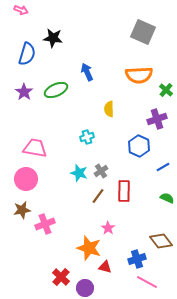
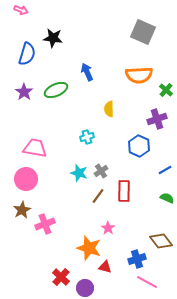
blue line: moved 2 px right, 3 px down
brown star: rotated 18 degrees counterclockwise
